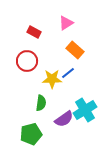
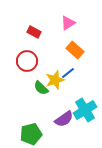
pink triangle: moved 2 px right
yellow star: moved 3 px right, 1 px down; rotated 18 degrees counterclockwise
green semicircle: moved 15 px up; rotated 126 degrees clockwise
